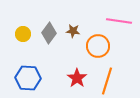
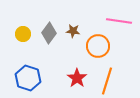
blue hexagon: rotated 15 degrees clockwise
